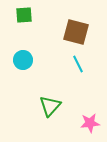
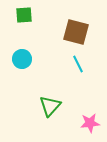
cyan circle: moved 1 px left, 1 px up
